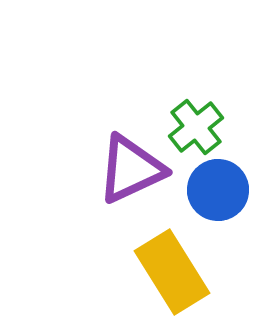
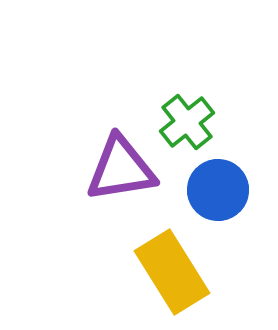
green cross: moved 9 px left, 5 px up
purple triangle: moved 10 px left; rotated 16 degrees clockwise
